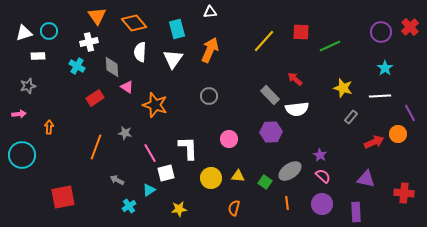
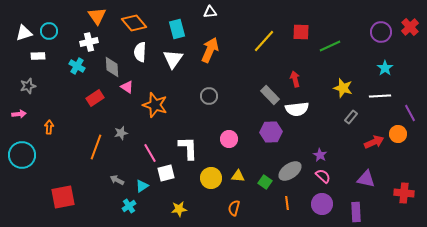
red arrow at (295, 79): rotated 35 degrees clockwise
gray star at (125, 133): moved 4 px left; rotated 24 degrees counterclockwise
cyan triangle at (149, 190): moved 7 px left, 4 px up
